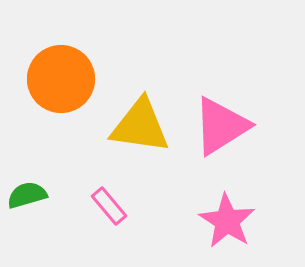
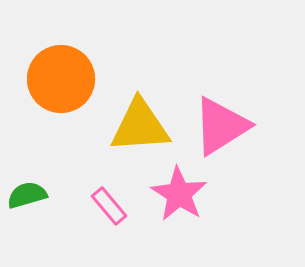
yellow triangle: rotated 12 degrees counterclockwise
pink star: moved 48 px left, 27 px up
